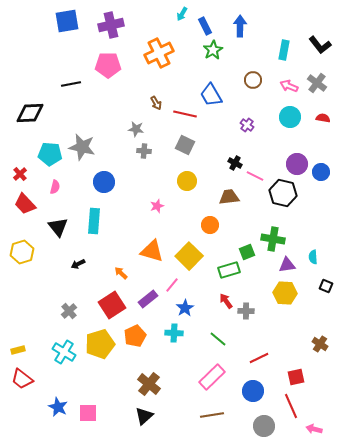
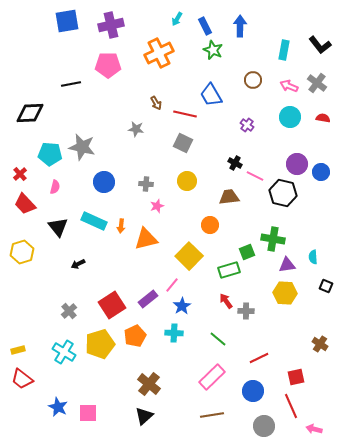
cyan arrow at (182, 14): moved 5 px left, 5 px down
green star at (213, 50): rotated 18 degrees counterclockwise
gray square at (185, 145): moved 2 px left, 2 px up
gray cross at (144, 151): moved 2 px right, 33 px down
cyan rectangle at (94, 221): rotated 70 degrees counterclockwise
orange triangle at (152, 251): moved 6 px left, 12 px up; rotated 30 degrees counterclockwise
orange arrow at (121, 273): moved 47 px up; rotated 128 degrees counterclockwise
blue star at (185, 308): moved 3 px left, 2 px up
